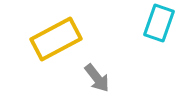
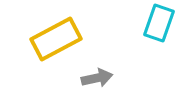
gray arrow: rotated 64 degrees counterclockwise
